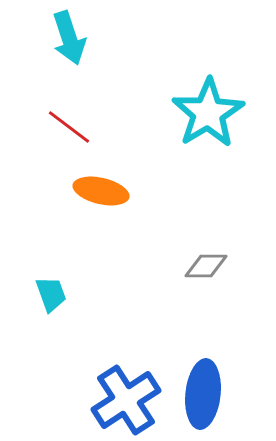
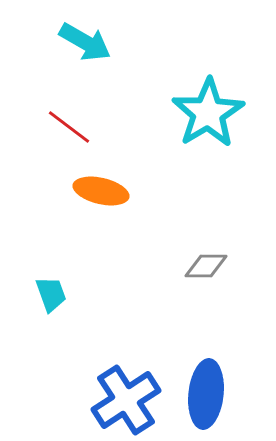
cyan arrow: moved 16 px right, 4 px down; rotated 42 degrees counterclockwise
blue ellipse: moved 3 px right
